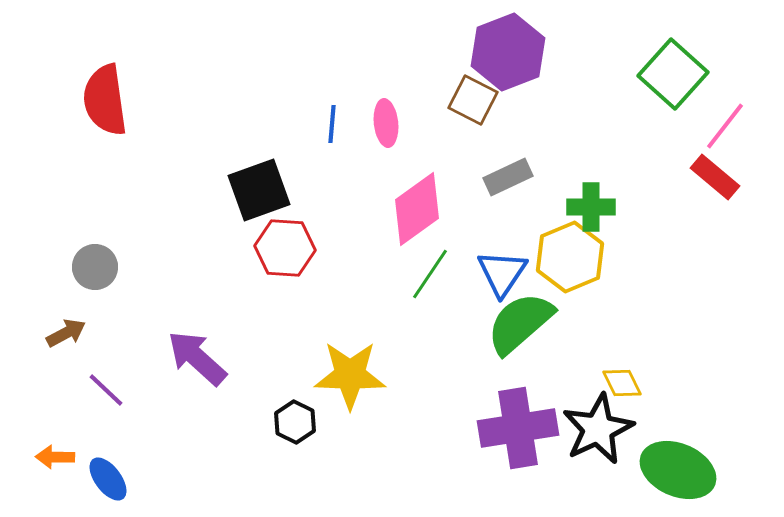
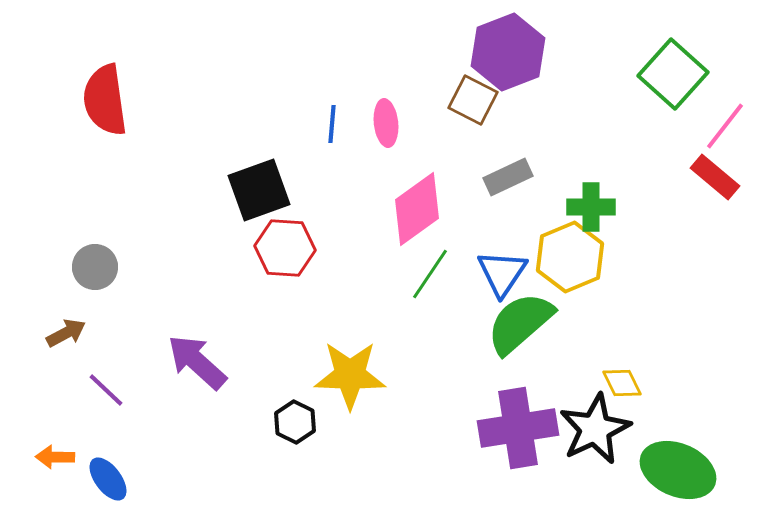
purple arrow: moved 4 px down
black star: moved 3 px left
